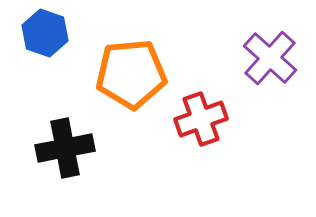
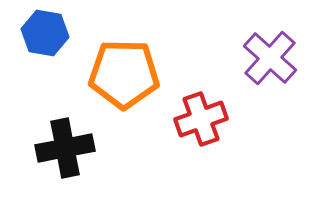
blue hexagon: rotated 9 degrees counterclockwise
orange pentagon: moved 7 px left; rotated 6 degrees clockwise
